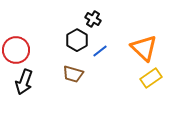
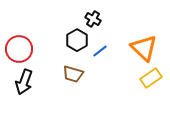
red circle: moved 3 px right, 1 px up
